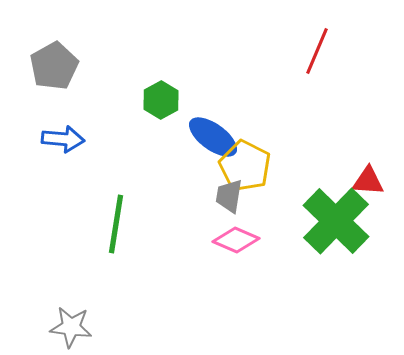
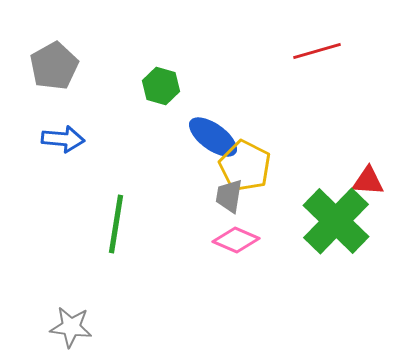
red line: rotated 51 degrees clockwise
green hexagon: moved 14 px up; rotated 15 degrees counterclockwise
